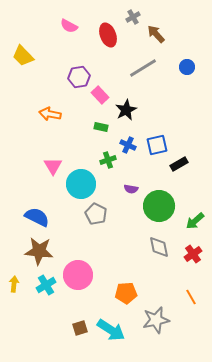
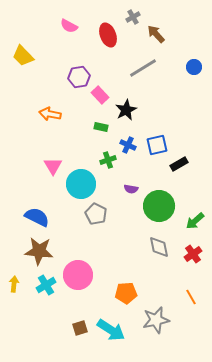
blue circle: moved 7 px right
